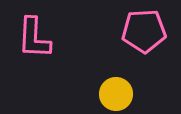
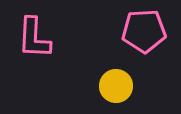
yellow circle: moved 8 px up
